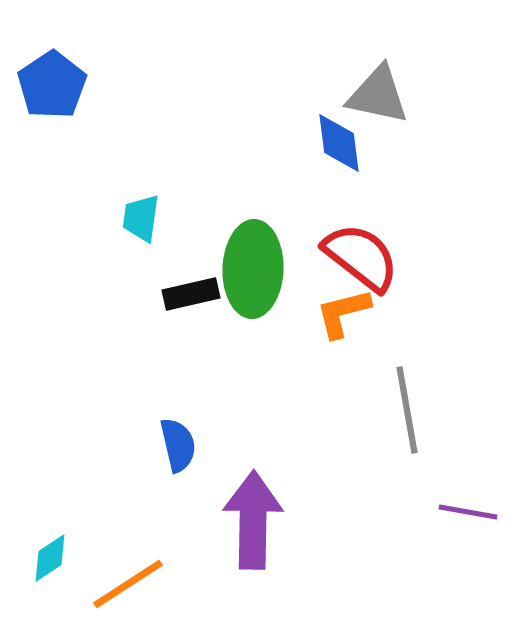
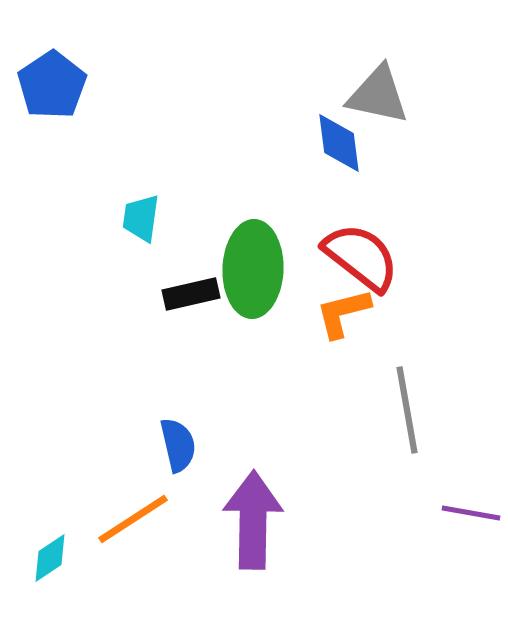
purple line: moved 3 px right, 1 px down
orange line: moved 5 px right, 65 px up
